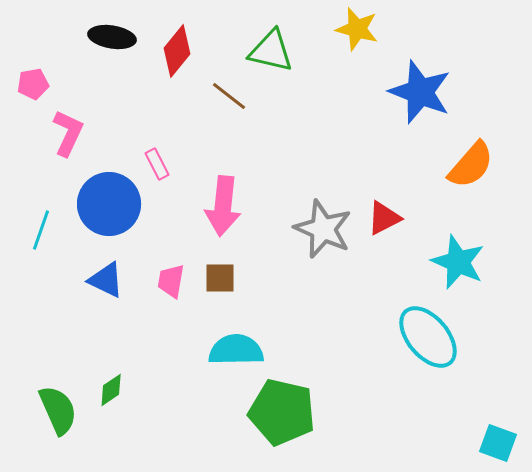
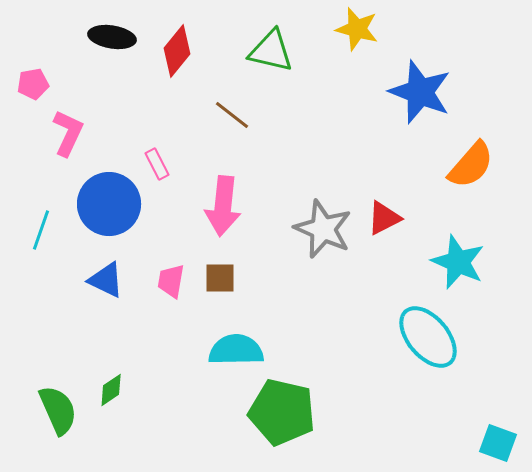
brown line: moved 3 px right, 19 px down
